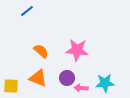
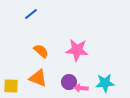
blue line: moved 4 px right, 3 px down
purple circle: moved 2 px right, 4 px down
